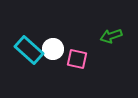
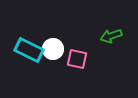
cyan rectangle: rotated 16 degrees counterclockwise
